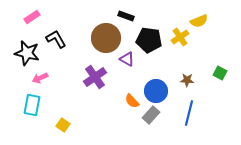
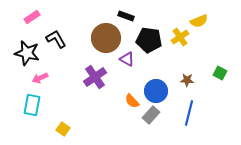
yellow square: moved 4 px down
